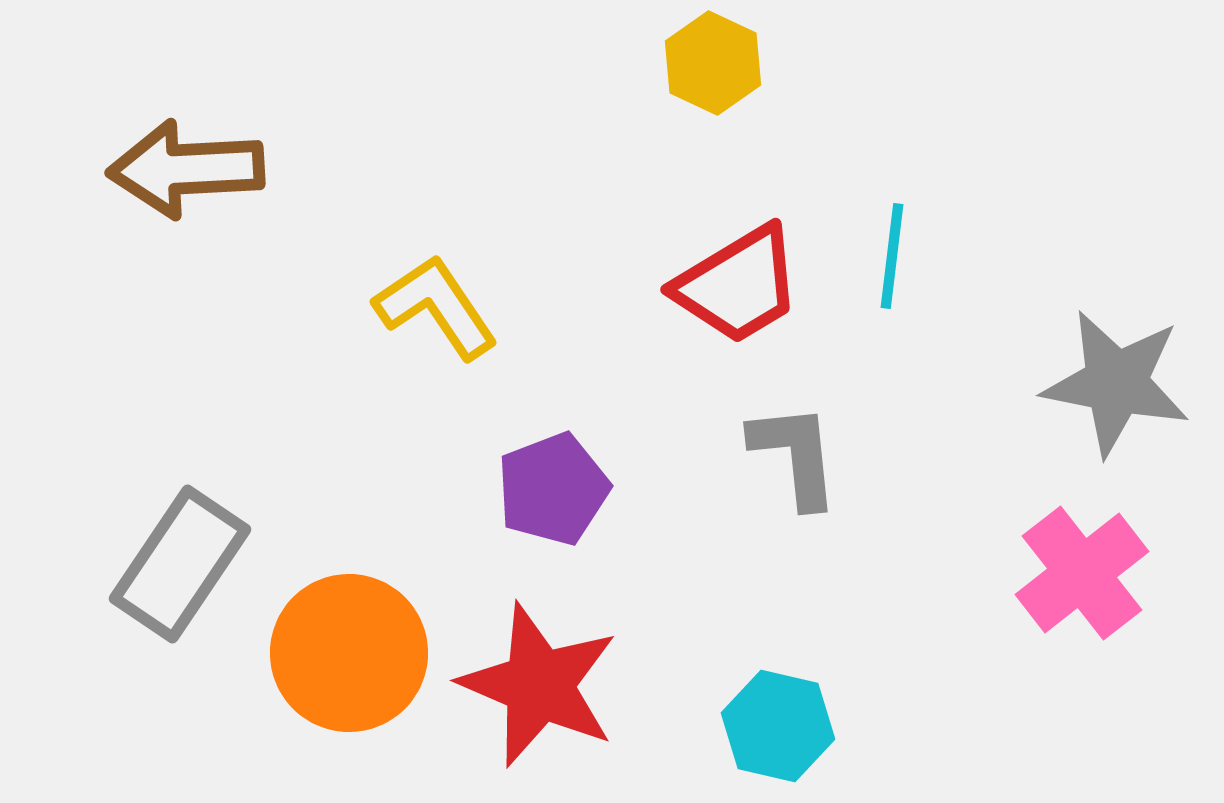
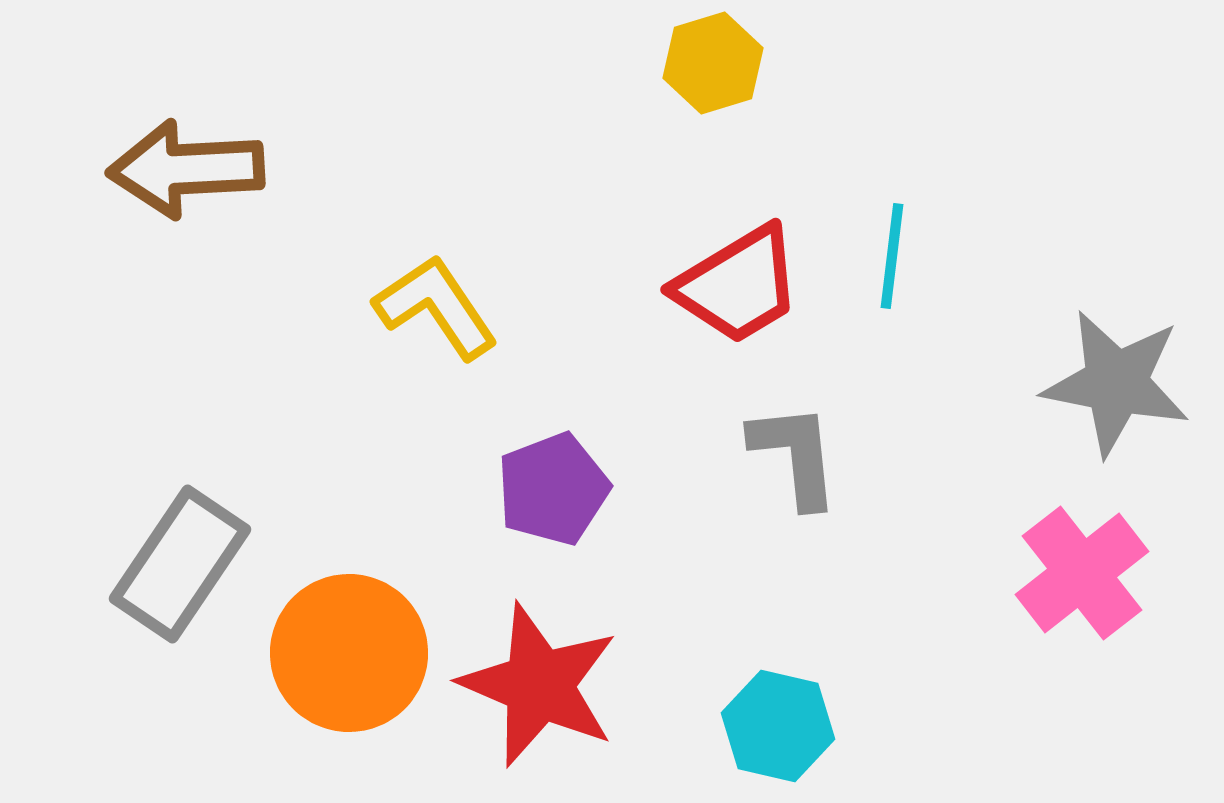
yellow hexagon: rotated 18 degrees clockwise
